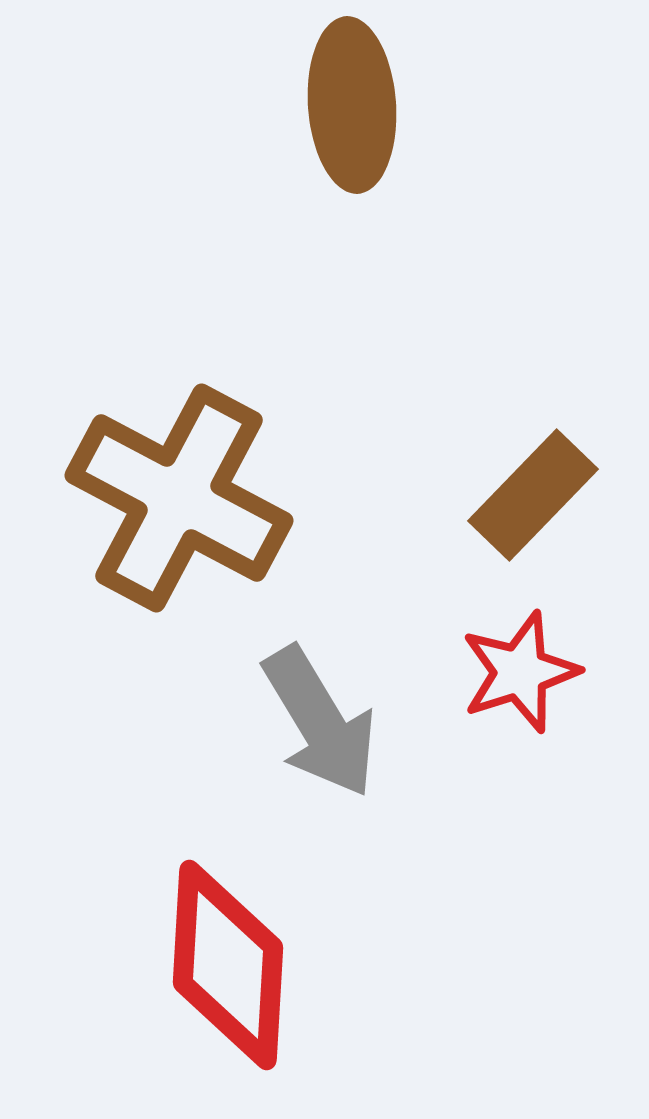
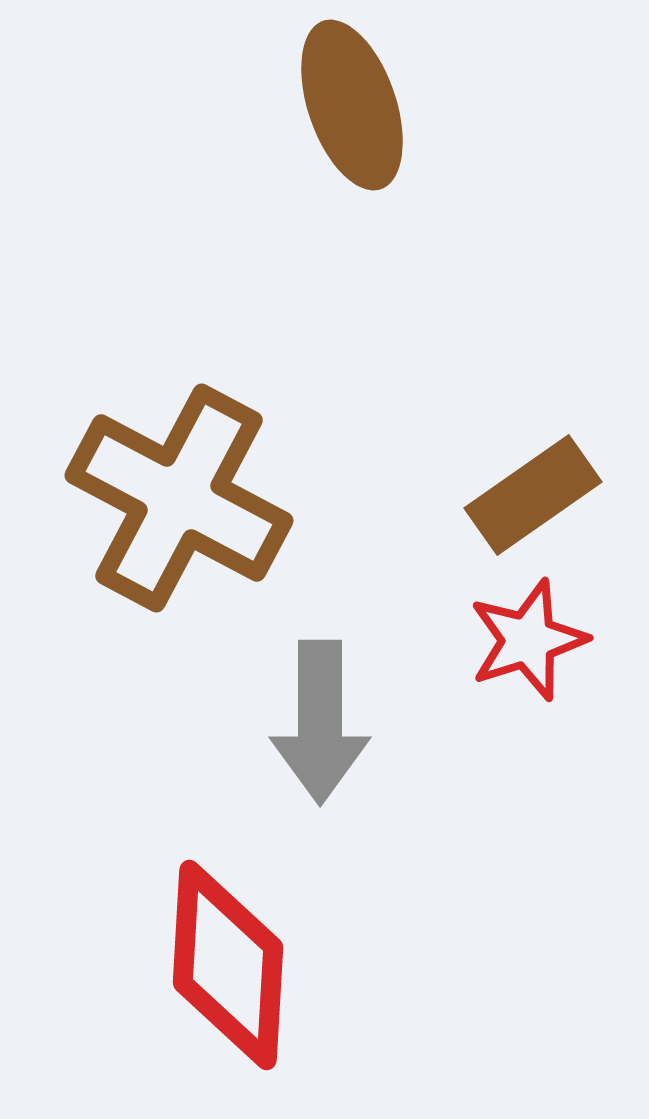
brown ellipse: rotated 15 degrees counterclockwise
brown rectangle: rotated 11 degrees clockwise
red star: moved 8 px right, 32 px up
gray arrow: rotated 31 degrees clockwise
